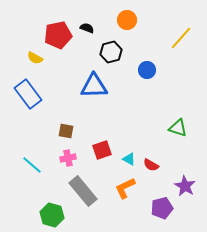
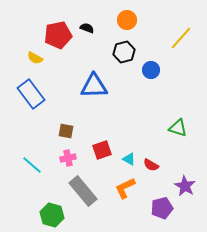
black hexagon: moved 13 px right
blue circle: moved 4 px right
blue rectangle: moved 3 px right
